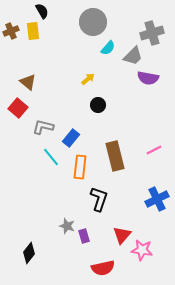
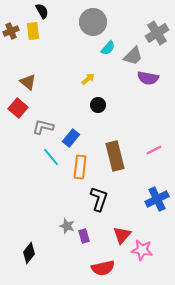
gray cross: moved 5 px right; rotated 15 degrees counterclockwise
